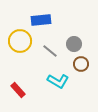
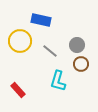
blue rectangle: rotated 18 degrees clockwise
gray circle: moved 3 px right, 1 px down
cyan L-shape: rotated 75 degrees clockwise
